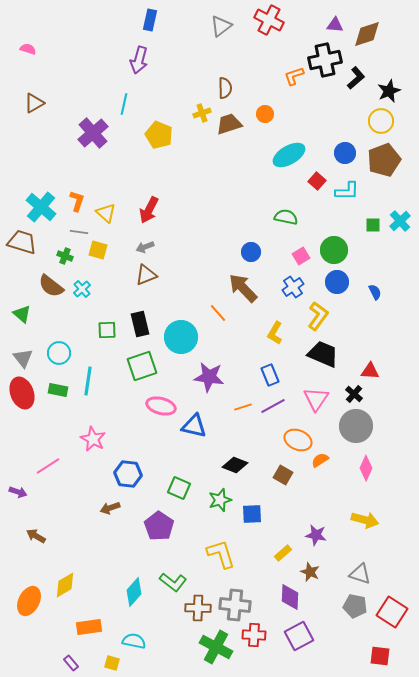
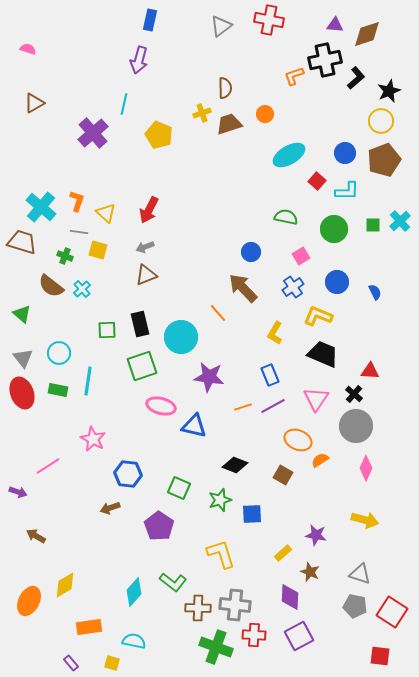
red cross at (269, 20): rotated 16 degrees counterclockwise
green circle at (334, 250): moved 21 px up
yellow L-shape at (318, 316): rotated 104 degrees counterclockwise
green cross at (216, 647): rotated 8 degrees counterclockwise
